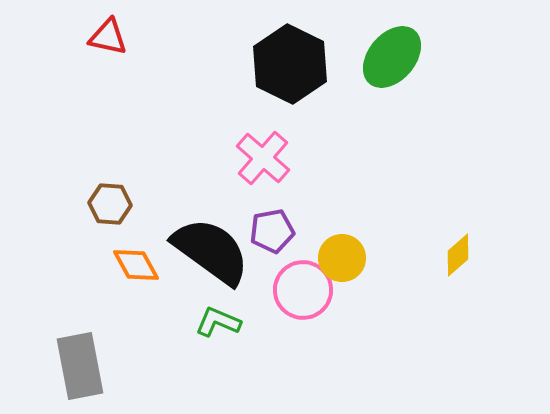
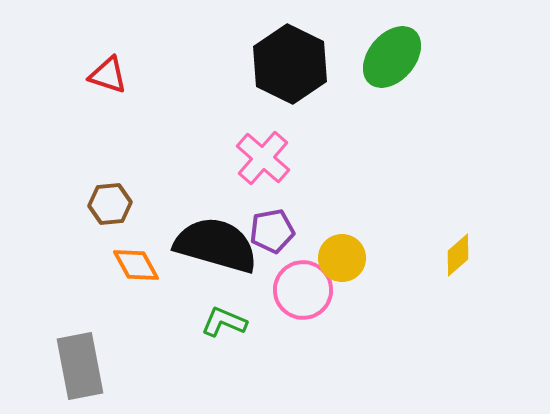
red triangle: moved 38 px down; rotated 6 degrees clockwise
brown hexagon: rotated 9 degrees counterclockwise
black semicircle: moved 5 px right, 6 px up; rotated 20 degrees counterclockwise
green L-shape: moved 6 px right
